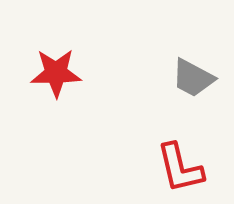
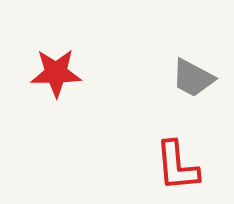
red L-shape: moved 3 px left, 2 px up; rotated 8 degrees clockwise
